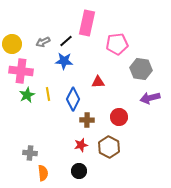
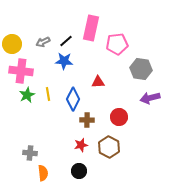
pink rectangle: moved 4 px right, 5 px down
